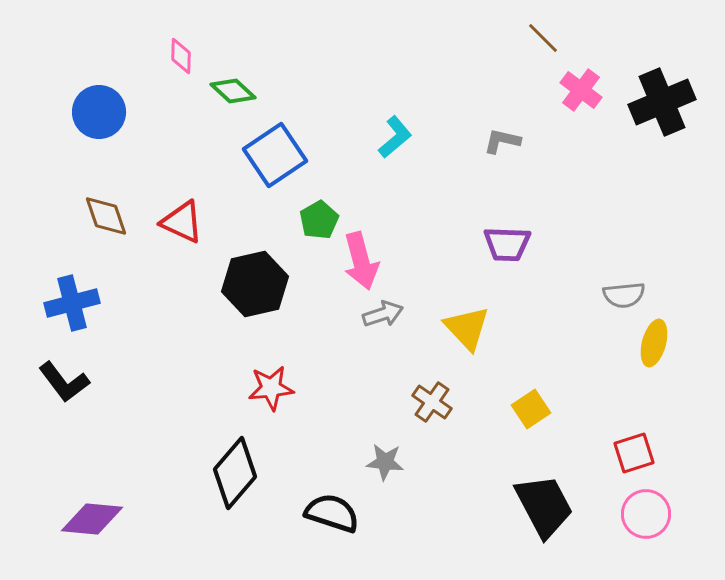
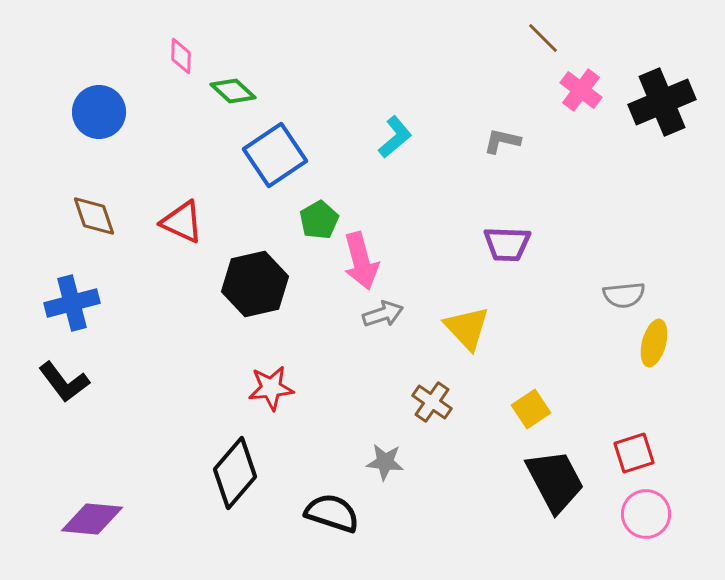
brown diamond: moved 12 px left
black trapezoid: moved 11 px right, 25 px up
